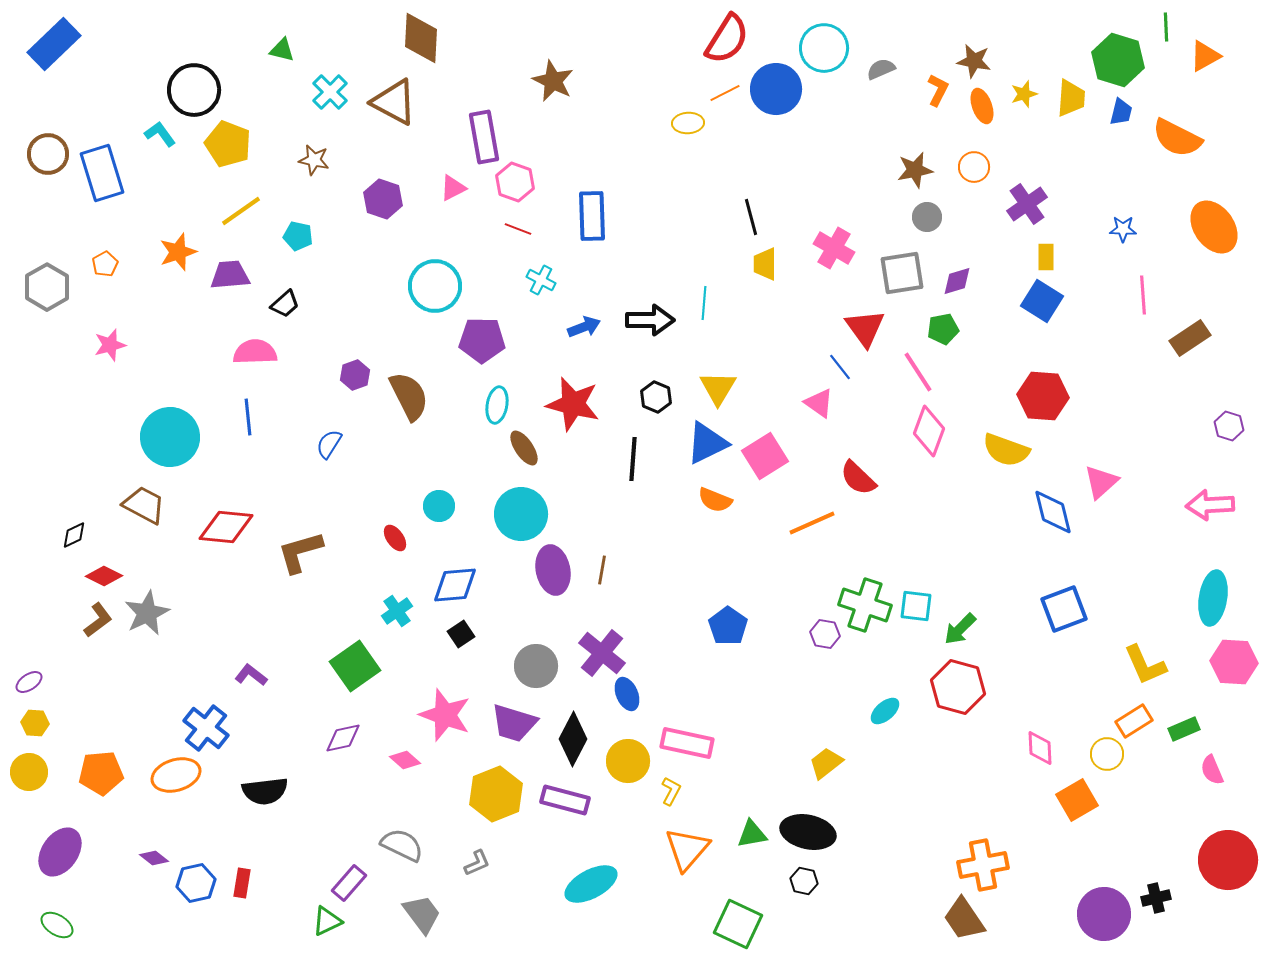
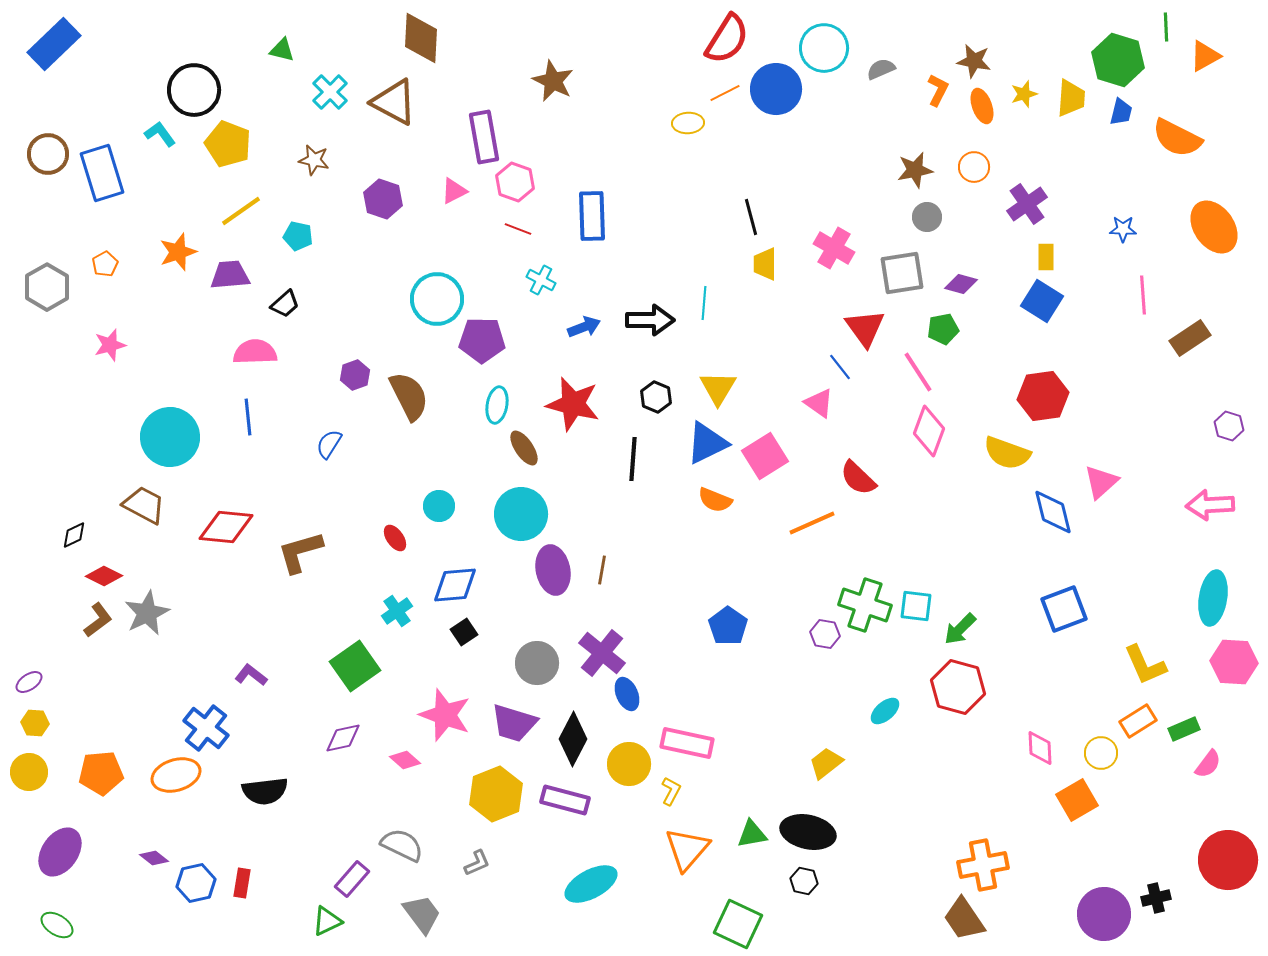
pink triangle at (453, 188): moved 1 px right, 3 px down
purple diamond at (957, 281): moved 4 px right, 3 px down; rotated 32 degrees clockwise
cyan circle at (435, 286): moved 2 px right, 13 px down
red hexagon at (1043, 396): rotated 12 degrees counterclockwise
yellow semicircle at (1006, 450): moved 1 px right, 3 px down
black square at (461, 634): moved 3 px right, 2 px up
gray circle at (536, 666): moved 1 px right, 3 px up
orange rectangle at (1134, 721): moved 4 px right
yellow circle at (1107, 754): moved 6 px left, 1 px up
yellow circle at (628, 761): moved 1 px right, 3 px down
pink semicircle at (1212, 770): moved 4 px left, 6 px up; rotated 120 degrees counterclockwise
purple rectangle at (349, 883): moved 3 px right, 4 px up
